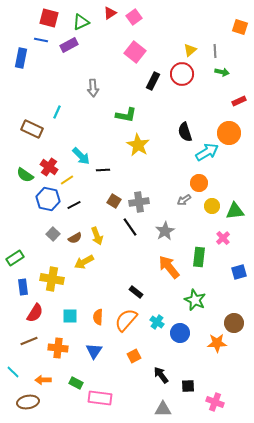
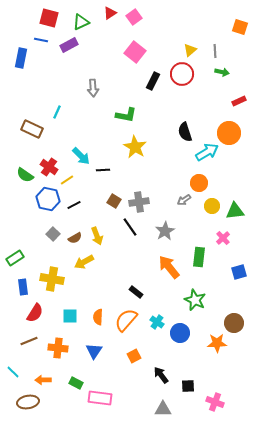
yellow star at (138, 145): moved 3 px left, 2 px down
